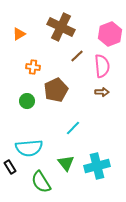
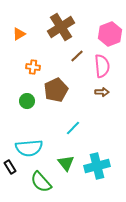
brown cross: rotated 32 degrees clockwise
green semicircle: rotated 10 degrees counterclockwise
